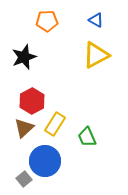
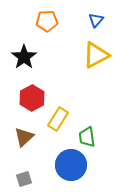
blue triangle: rotated 42 degrees clockwise
black star: rotated 15 degrees counterclockwise
red hexagon: moved 3 px up
yellow rectangle: moved 3 px right, 5 px up
brown triangle: moved 9 px down
green trapezoid: rotated 15 degrees clockwise
blue circle: moved 26 px right, 4 px down
gray square: rotated 21 degrees clockwise
